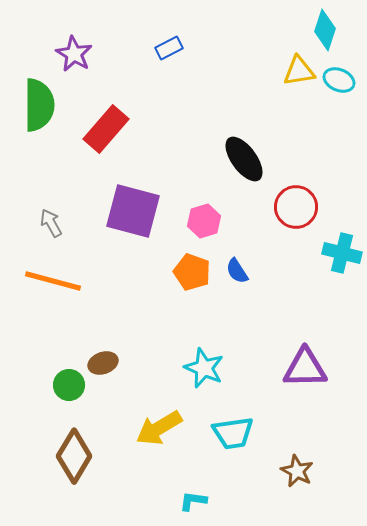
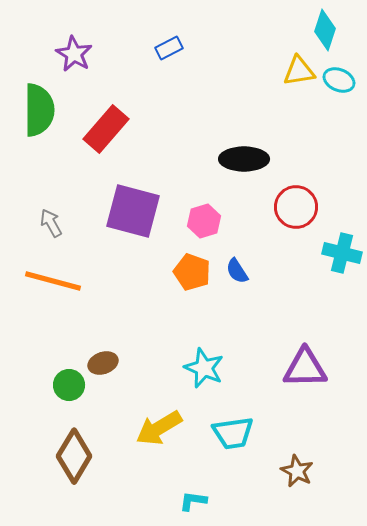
green semicircle: moved 5 px down
black ellipse: rotated 54 degrees counterclockwise
